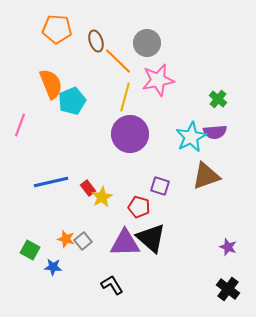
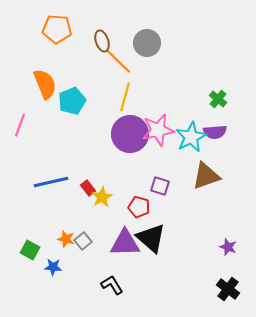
brown ellipse: moved 6 px right
pink star: moved 50 px down
orange semicircle: moved 6 px left
